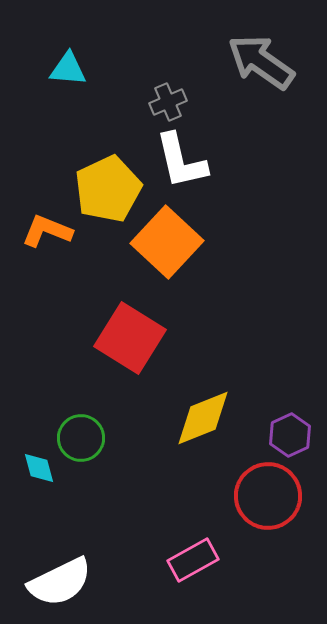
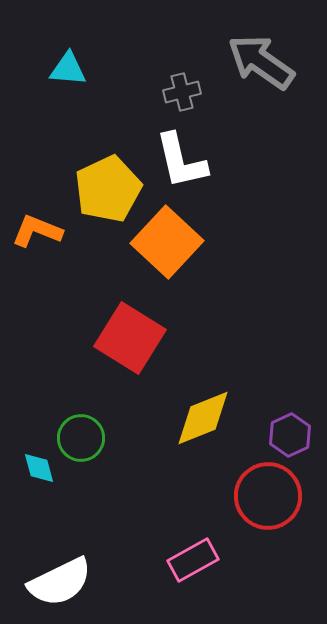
gray cross: moved 14 px right, 10 px up; rotated 9 degrees clockwise
orange L-shape: moved 10 px left
